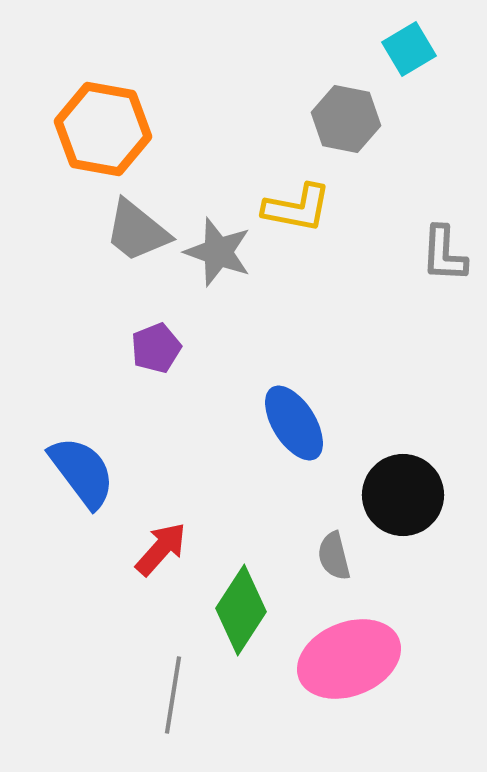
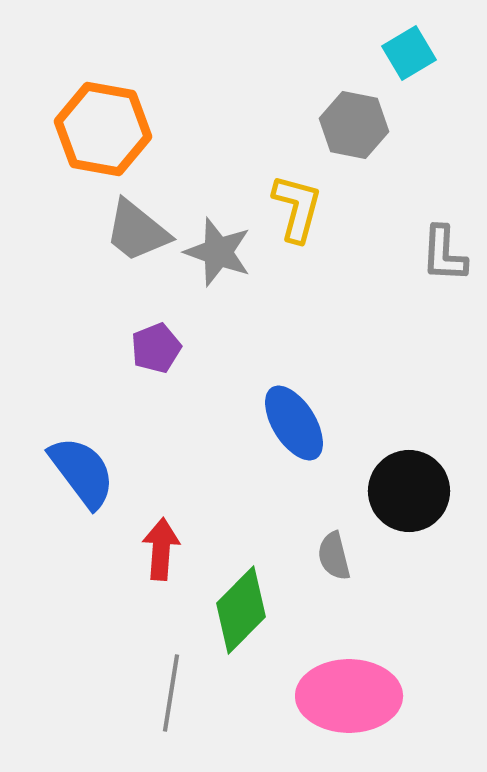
cyan square: moved 4 px down
gray hexagon: moved 8 px right, 6 px down
yellow L-shape: rotated 86 degrees counterclockwise
black circle: moved 6 px right, 4 px up
red arrow: rotated 38 degrees counterclockwise
green diamond: rotated 12 degrees clockwise
pink ellipse: moved 37 px down; rotated 22 degrees clockwise
gray line: moved 2 px left, 2 px up
